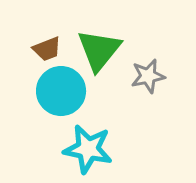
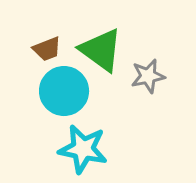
green triangle: moved 2 px right; rotated 33 degrees counterclockwise
cyan circle: moved 3 px right
cyan star: moved 5 px left
